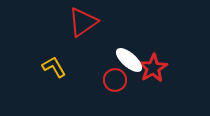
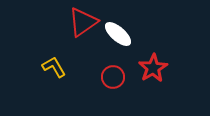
white ellipse: moved 11 px left, 26 px up
red circle: moved 2 px left, 3 px up
